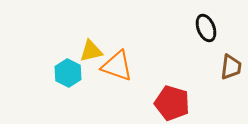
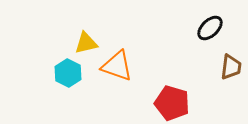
black ellipse: moved 4 px right; rotated 68 degrees clockwise
yellow triangle: moved 5 px left, 8 px up
